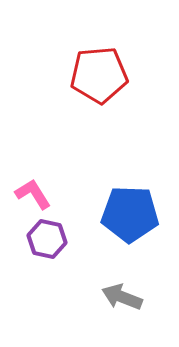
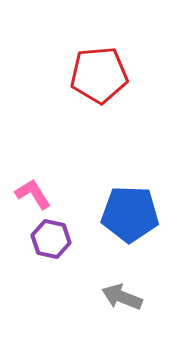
purple hexagon: moved 4 px right
